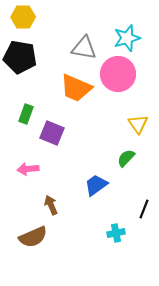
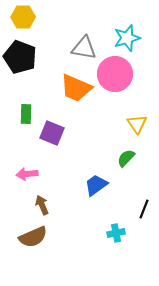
black pentagon: rotated 12 degrees clockwise
pink circle: moved 3 px left
green rectangle: rotated 18 degrees counterclockwise
yellow triangle: moved 1 px left
pink arrow: moved 1 px left, 5 px down
brown arrow: moved 9 px left
